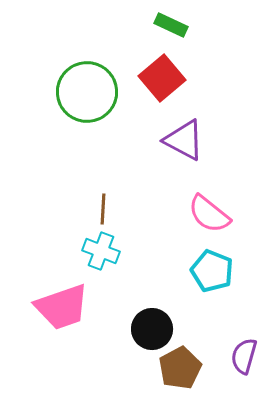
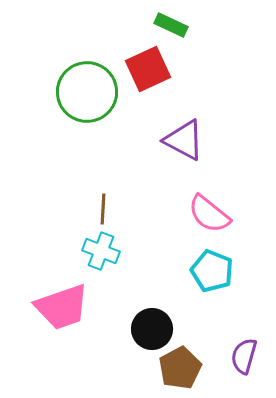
red square: moved 14 px left, 9 px up; rotated 15 degrees clockwise
